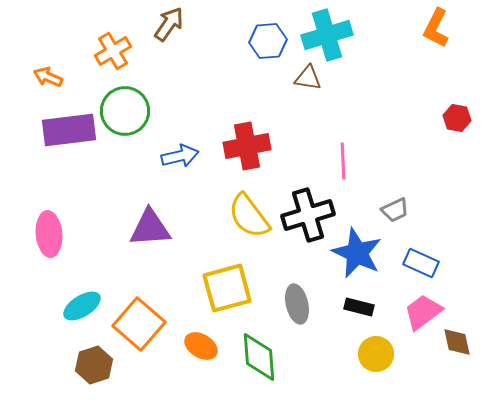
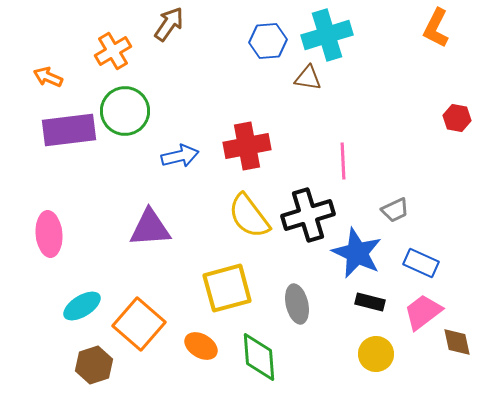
black rectangle: moved 11 px right, 5 px up
